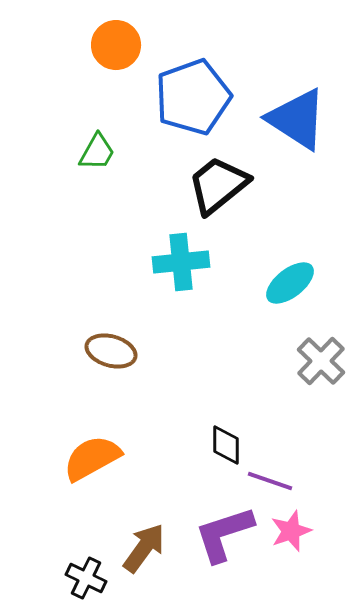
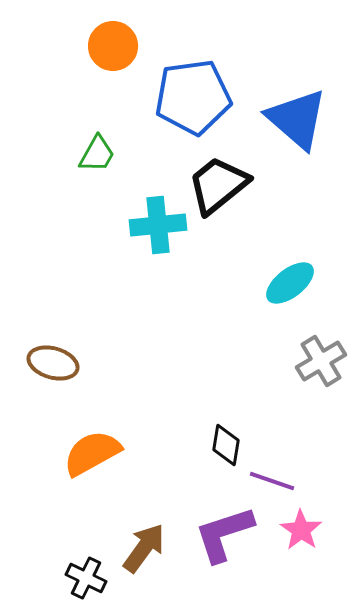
orange circle: moved 3 px left, 1 px down
blue pentagon: rotated 12 degrees clockwise
blue triangle: rotated 8 degrees clockwise
green trapezoid: moved 2 px down
cyan cross: moved 23 px left, 37 px up
brown ellipse: moved 58 px left, 12 px down
gray cross: rotated 15 degrees clockwise
black diamond: rotated 9 degrees clockwise
orange semicircle: moved 5 px up
purple line: moved 2 px right
pink star: moved 10 px right, 1 px up; rotated 18 degrees counterclockwise
